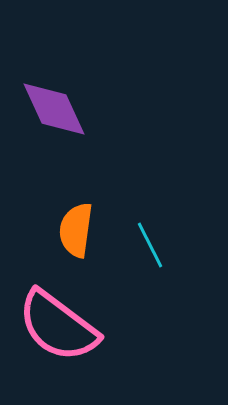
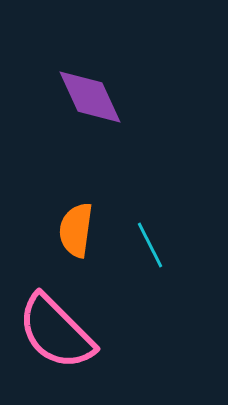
purple diamond: moved 36 px right, 12 px up
pink semicircle: moved 2 px left, 6 px down; rotated 8 degrees clockwise
